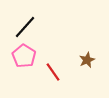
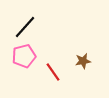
pink pentagon: rotated 25 degrees clockwise
brown star: moved 4 px left, 1 px down; rotated 14 degrees clockwise
